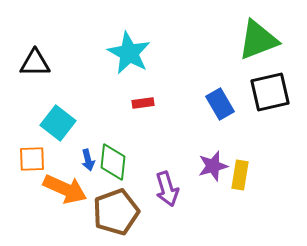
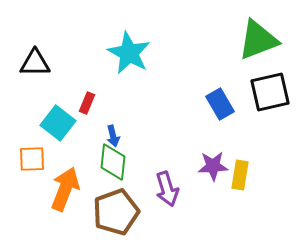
red rectangle: moved 56 px left; rotated 60 degrees counterclockwise
blue arrow: moved 25 px right, 24 px up
purple star: rotated 12 degrees clockwise
orange arrow: rotated 93 degrees counterclockwise
